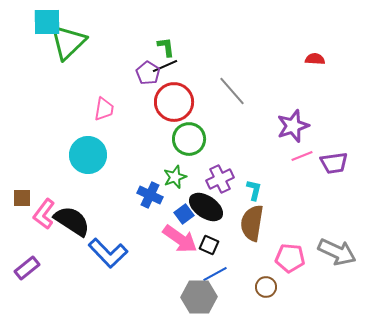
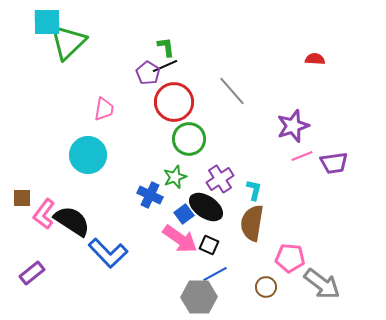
purple cross: rotated 8 degrees counterclockwise
gray arrow: moved 15 px left, 32 px down; rotated 12 degrees clockwise
purple rectangle: moved 5 px right, 5 px down
